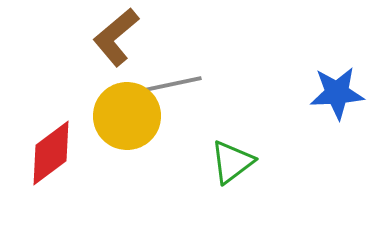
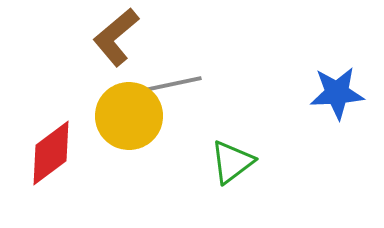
yellow circle: moved 2 px right
